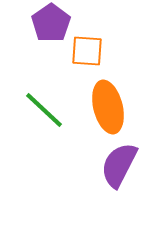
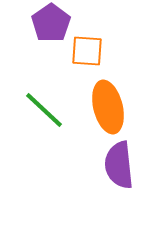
purple semicircle: rotated 33 degrees counterclockwise
